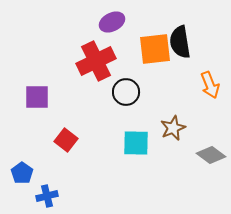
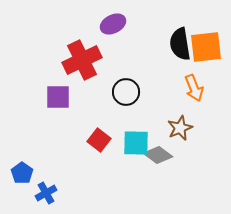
purple ellipse: moved 1 px right, 2 px down
black semicircle: moved 2 px down
orange square: moved 51 px right, 2 px up
red cross: moved 14 px left, 1 px up
orange arrow: moved 16 px left, 3 px down
purple square: moved 21 px right
brown star: moved 7 px right
red square: moved 33 px right
gray diamond: moved 53 px left
blue cross: moved 1 px left, 3 px up; rotated 15 degrees counterclockwise
